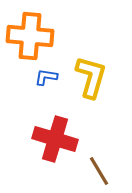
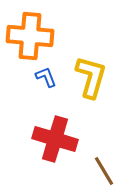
blue L-shape: rotated 60 degrees clockwise
brown line: moved 5 px right
